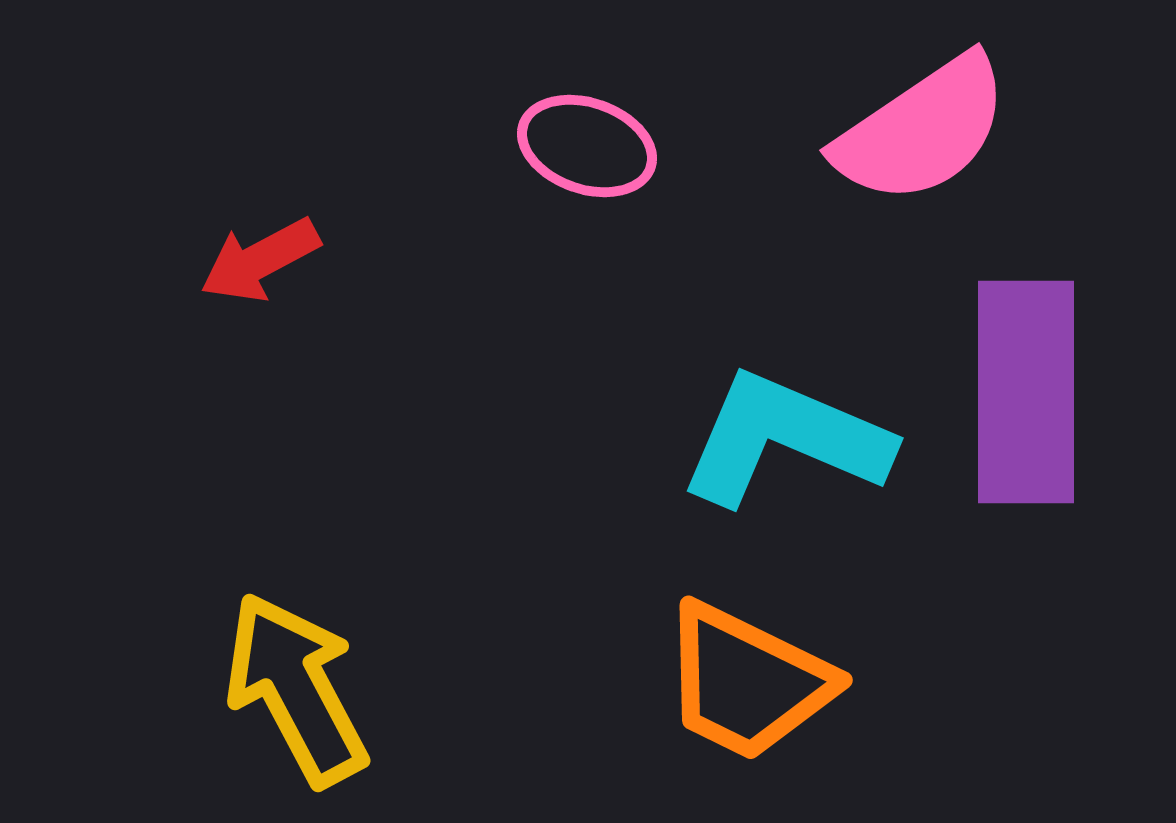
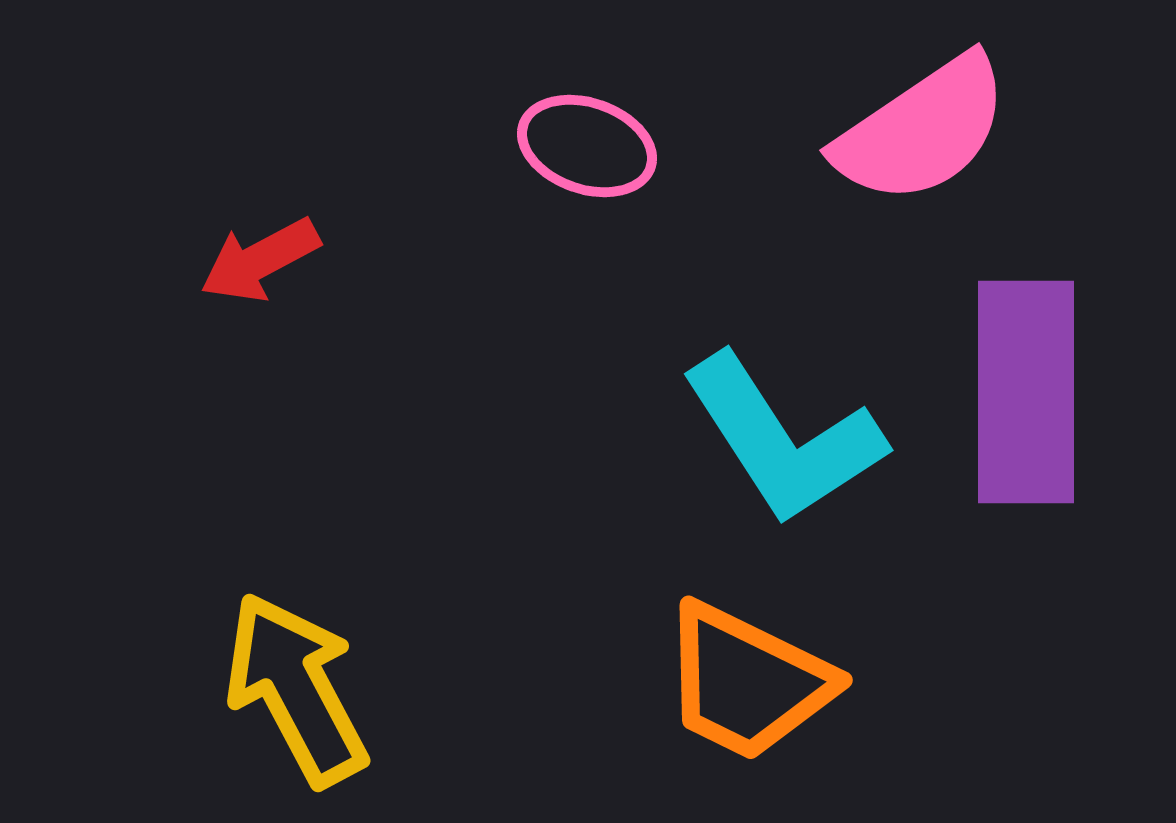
cyan L-shape: moved 2 px left; rotated 146 degrees counterclockwise
